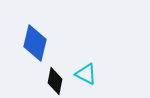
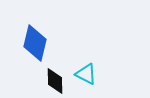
black diamond: rotated 12 degrees counterclockwise
